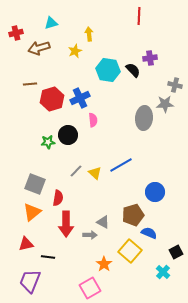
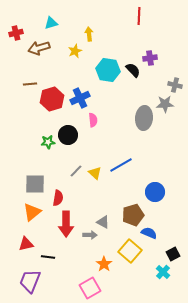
gray square: rotated 20 degrees counterclockwise
black square: moved 3 px left, 2 px down
